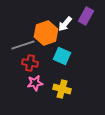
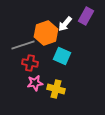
yellow cross: moved 6 px left
